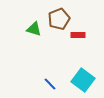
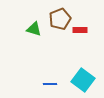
brown pentagon: moved 1 px right
red rectangle: moved 2 px right, 5 px up
blue line: rotated 48 degrees counterclockwise
